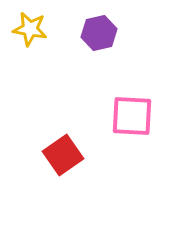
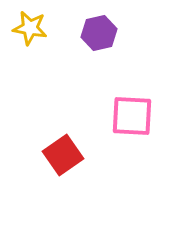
yellow star: moved 1 px up
